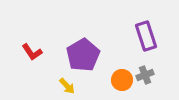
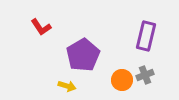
purple rectangle: rotated 32 degrees clockwise
red L-shape: moved 9 px right, 25 px up
yellow arrow: rotated 30 degrees counterclockwise
